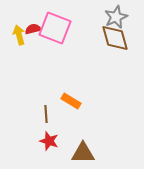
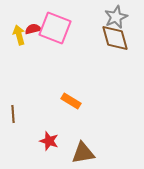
brown line: moved 33 px left
brown triangle: rotated 10 degrees counterclockwise
